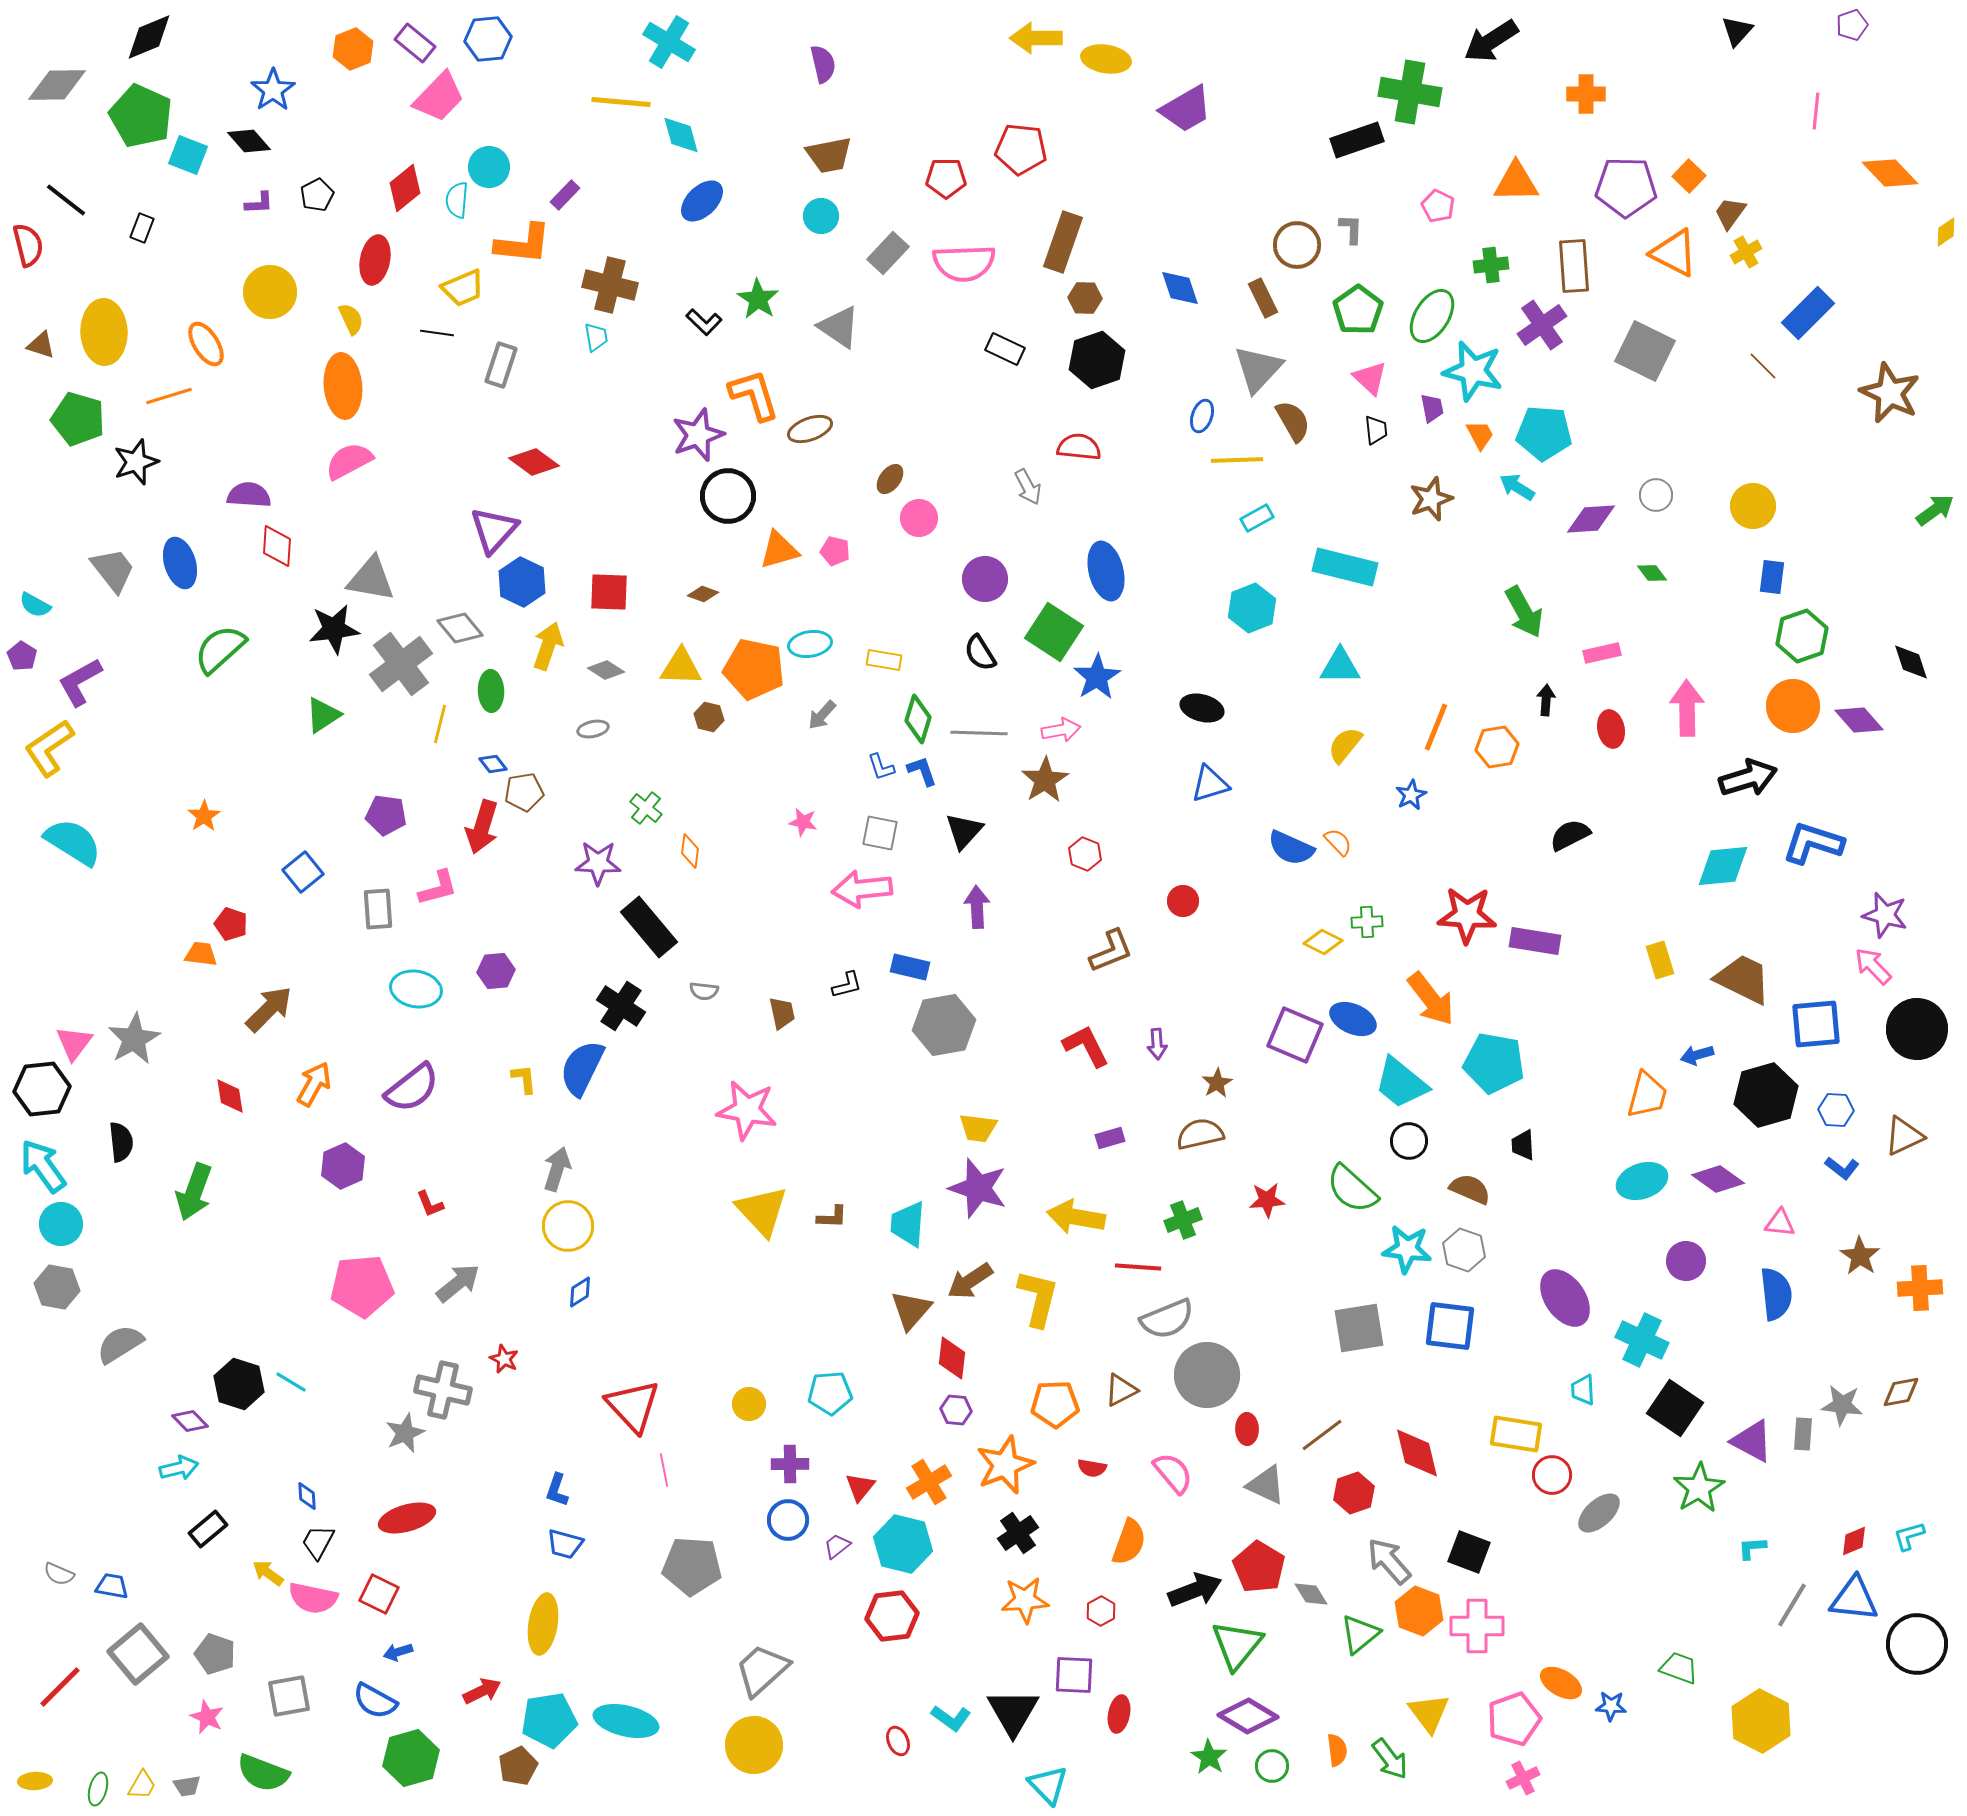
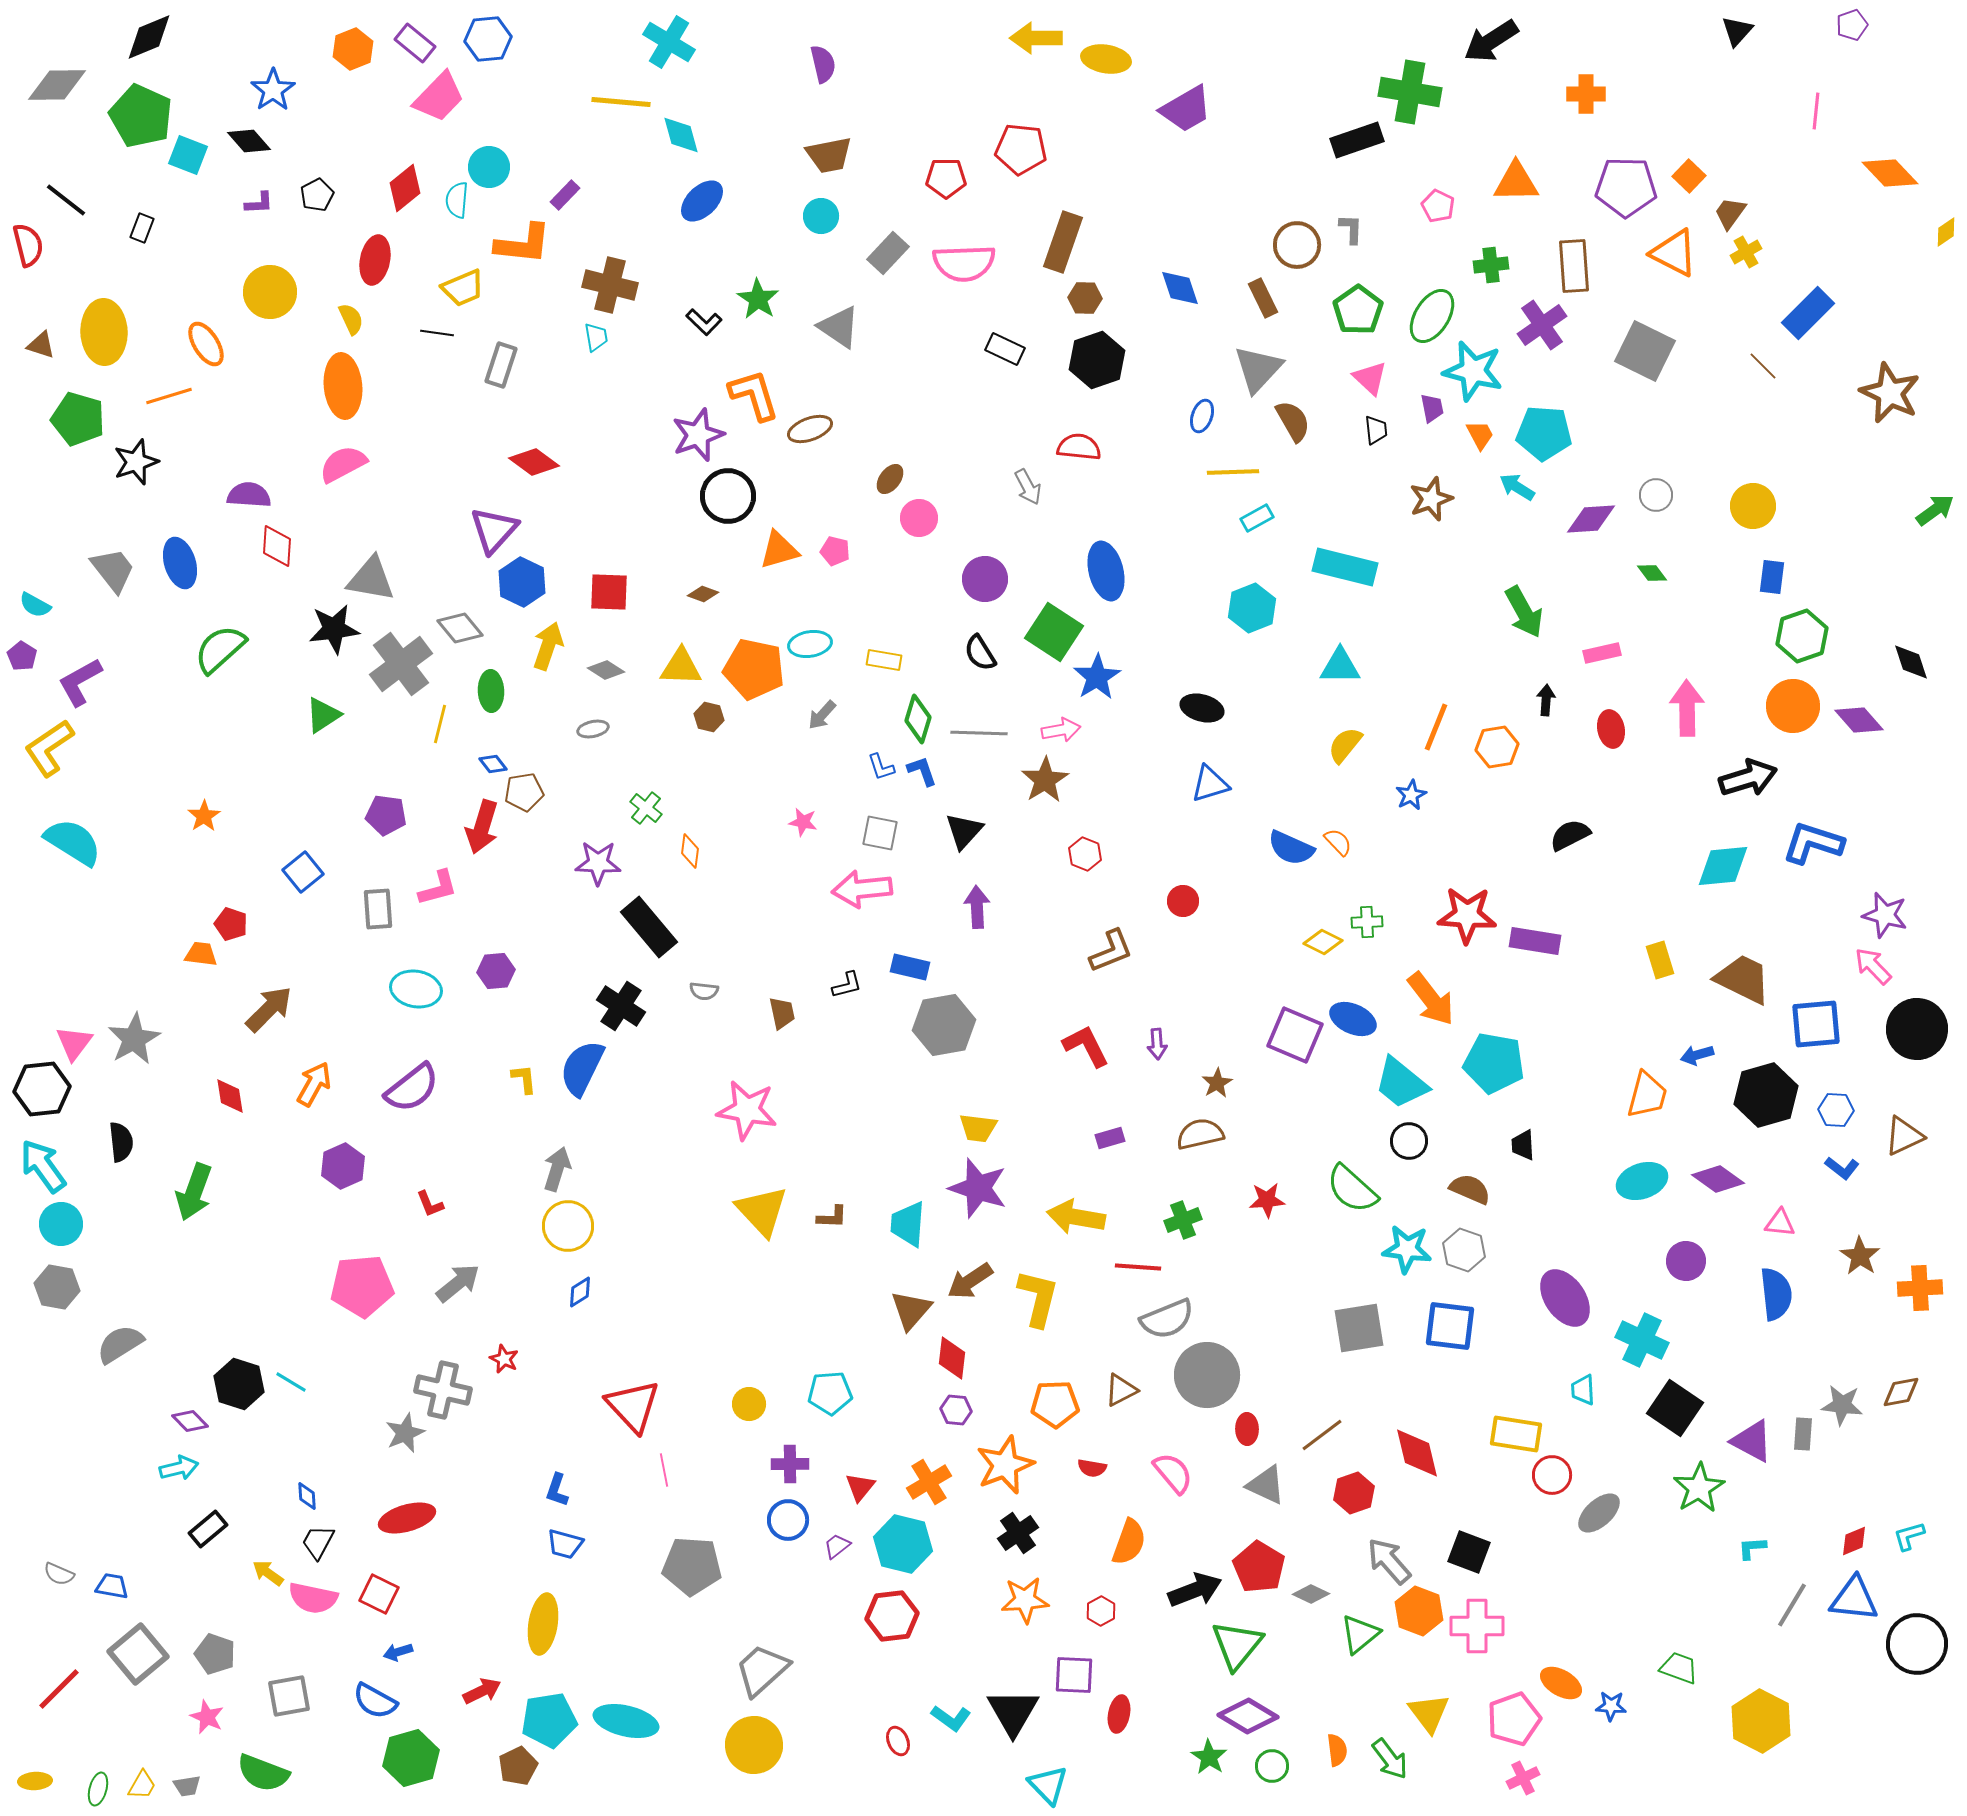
yellow line at (1237, 460): moved 4 px left, 12 px down
pink semicircle at (349, 461): moved 6 px left, 3 px down
gray diamond at (1311, 1594): rotated 33 degrees counterclockwise
red line at (60, 1687): moved 1 px left, 2 px down
